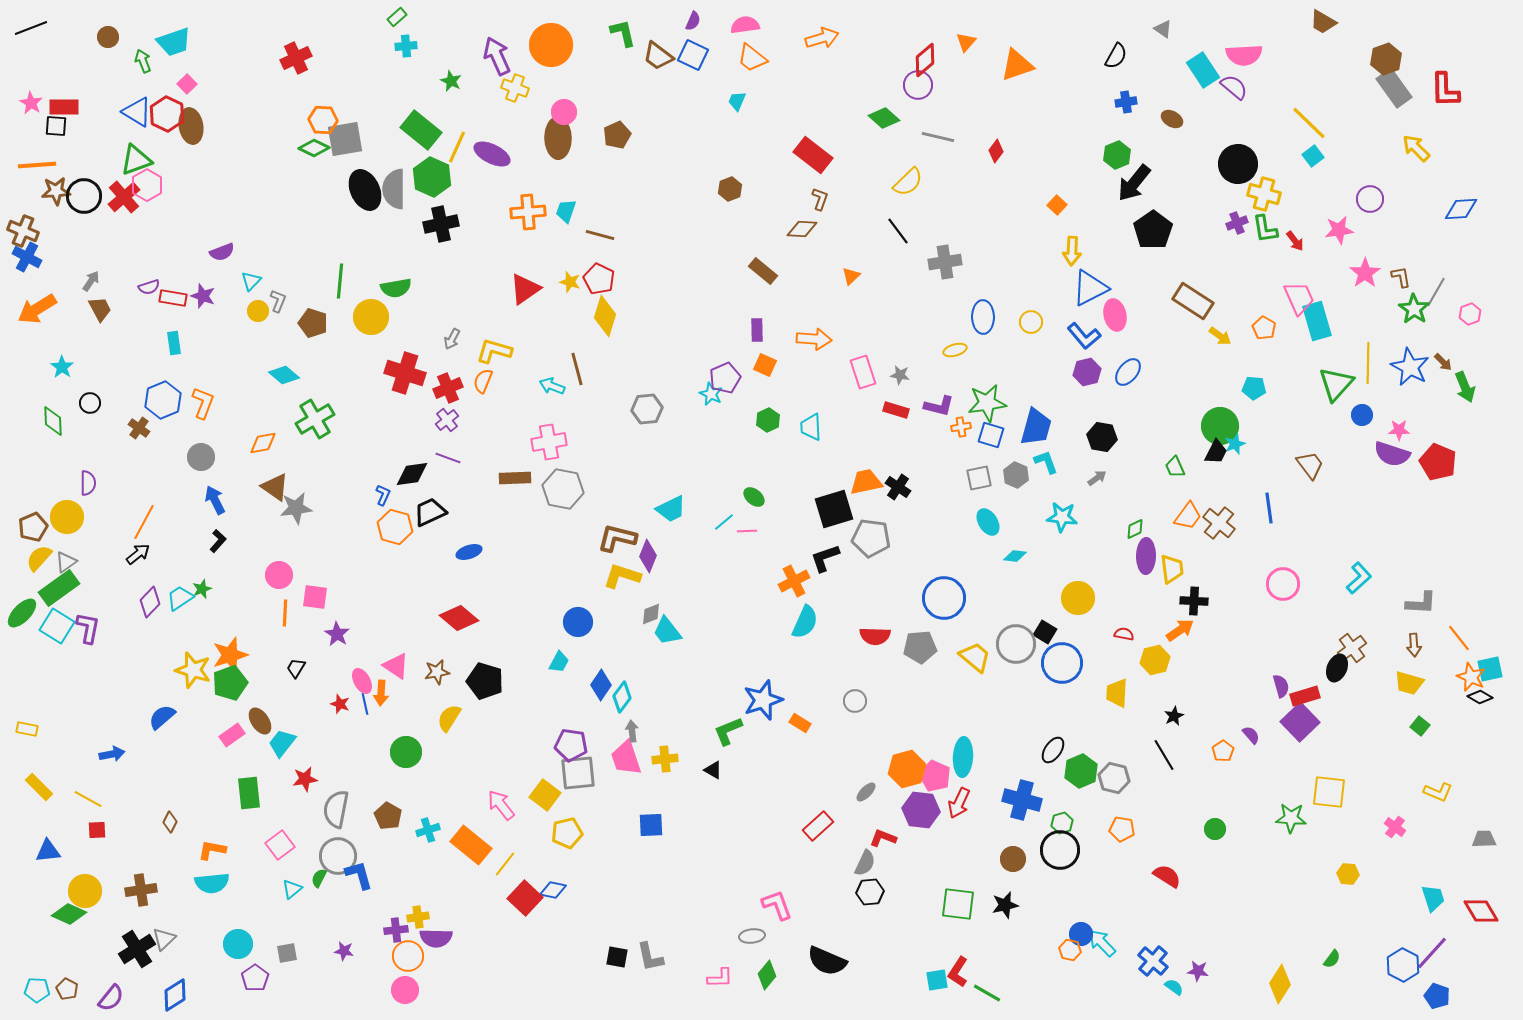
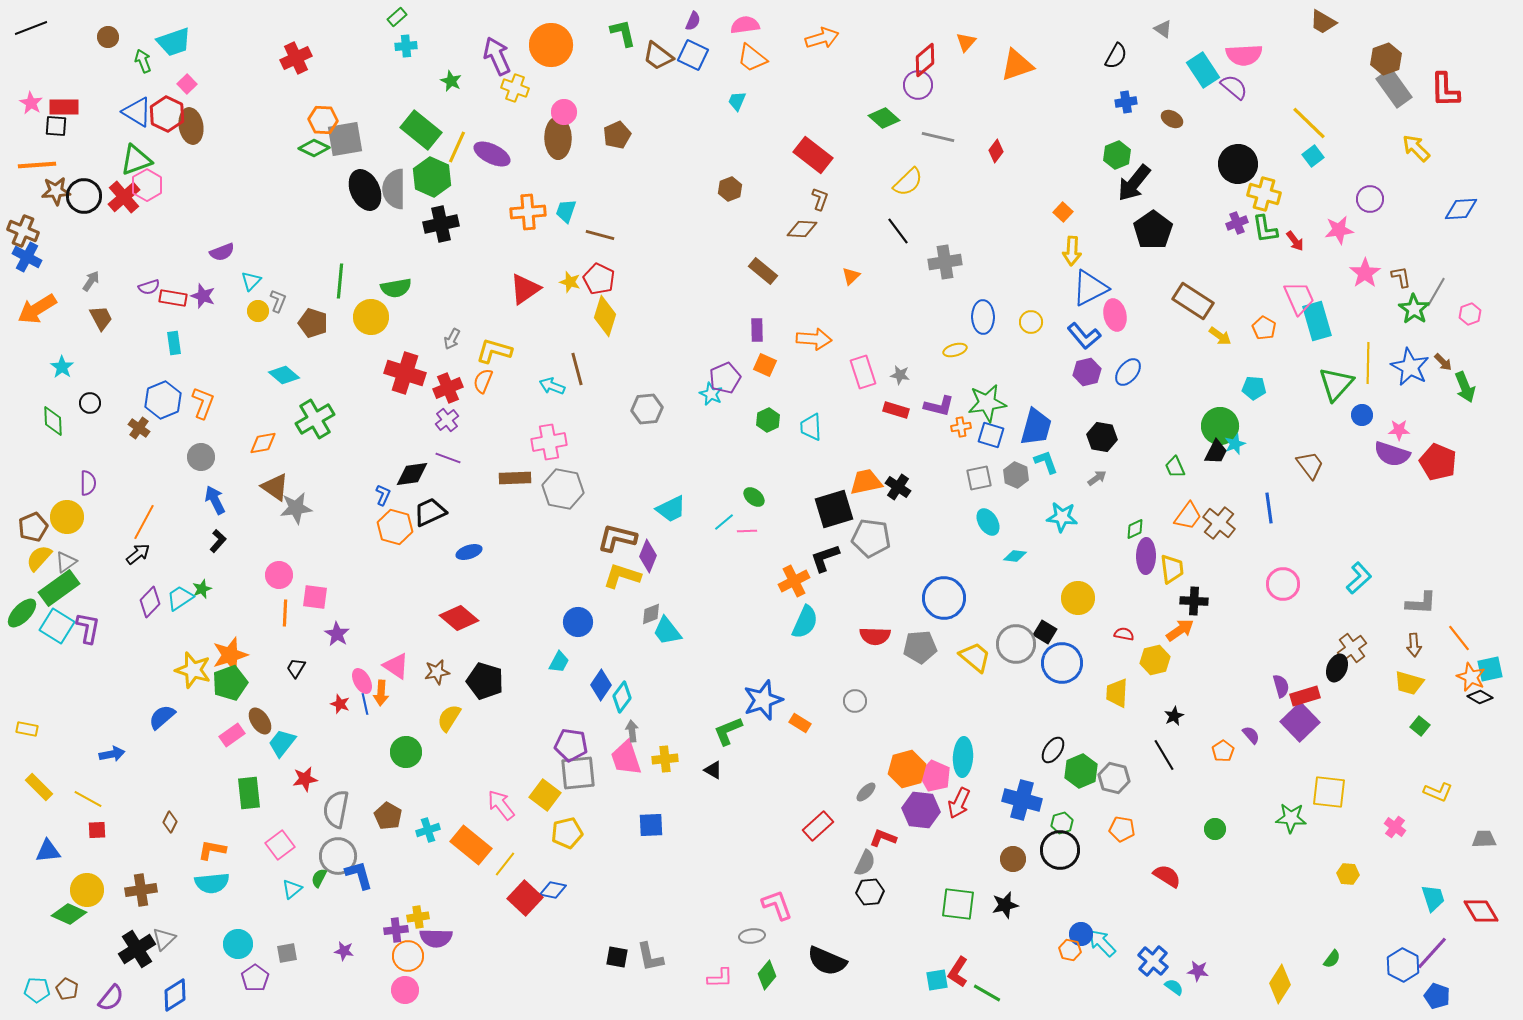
orange square at (1057, 205): moved 6 px right, 7 px down
brown trapezoid at (100, 309): moved 1 px right, 9 px down
yellow circle at (85, 891): moved 2 px right, 1 px up
